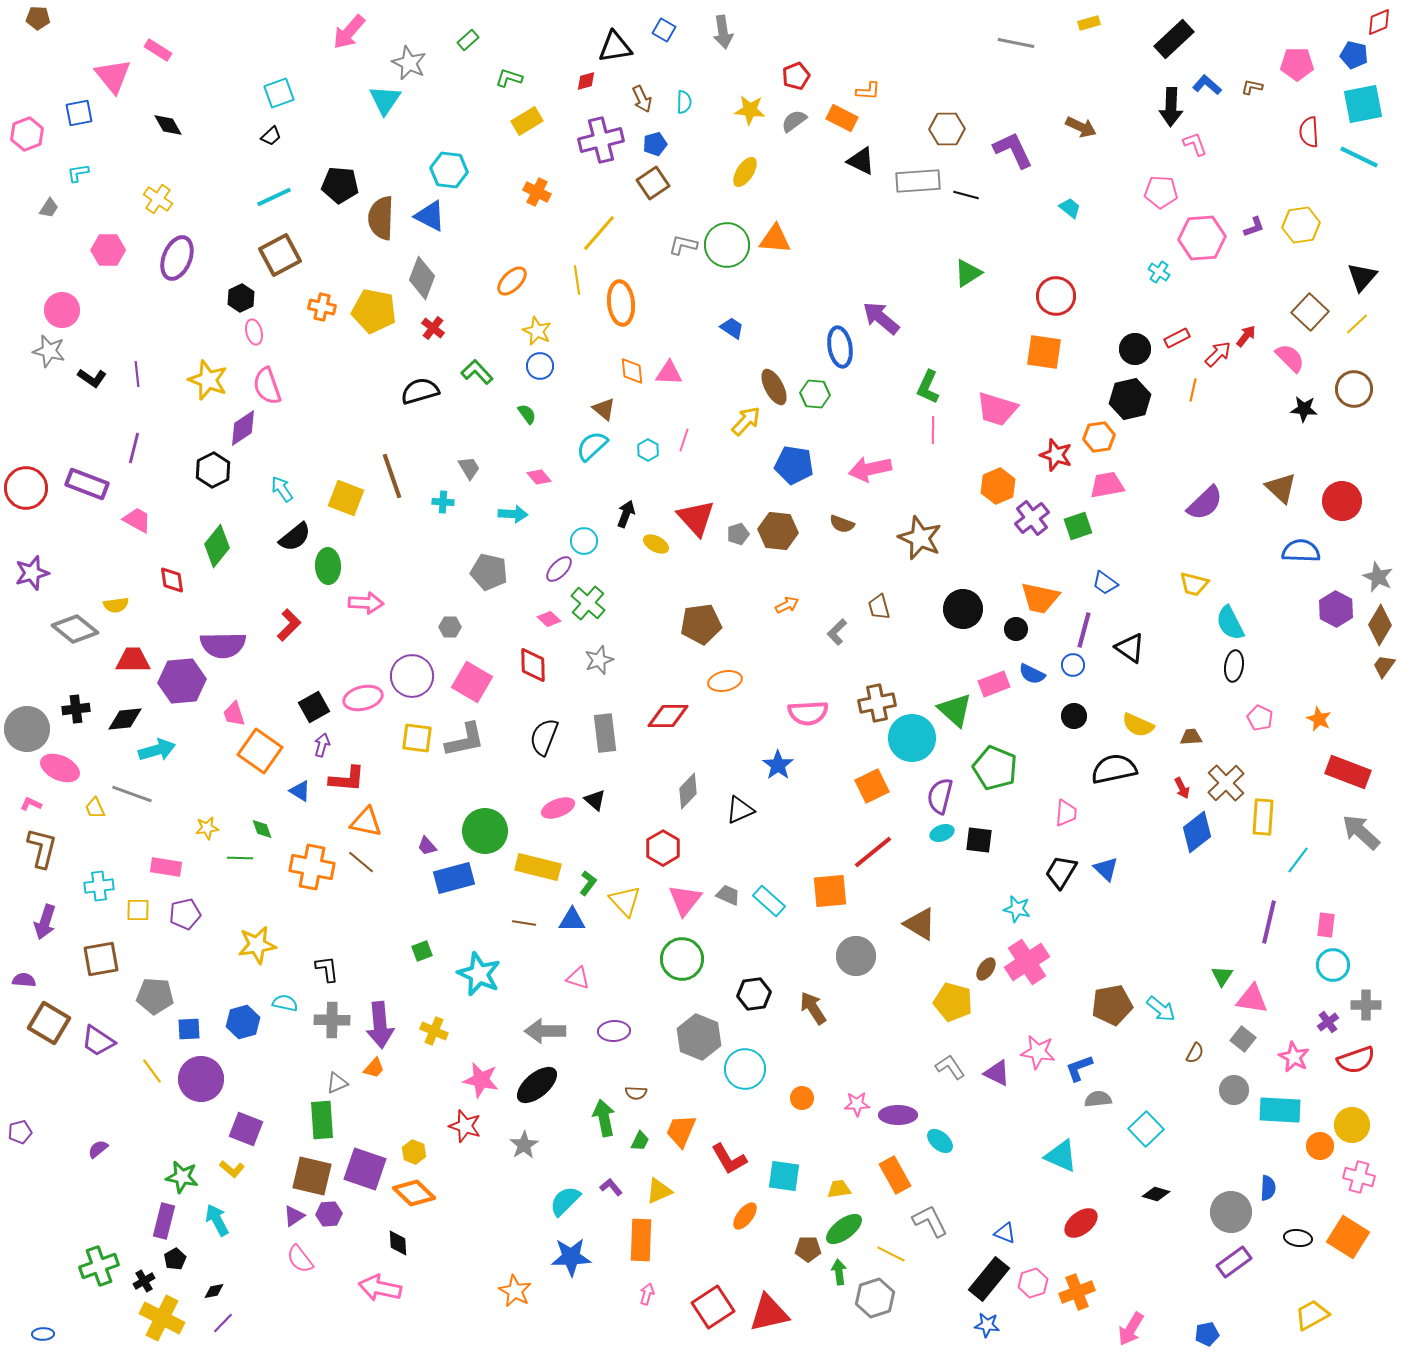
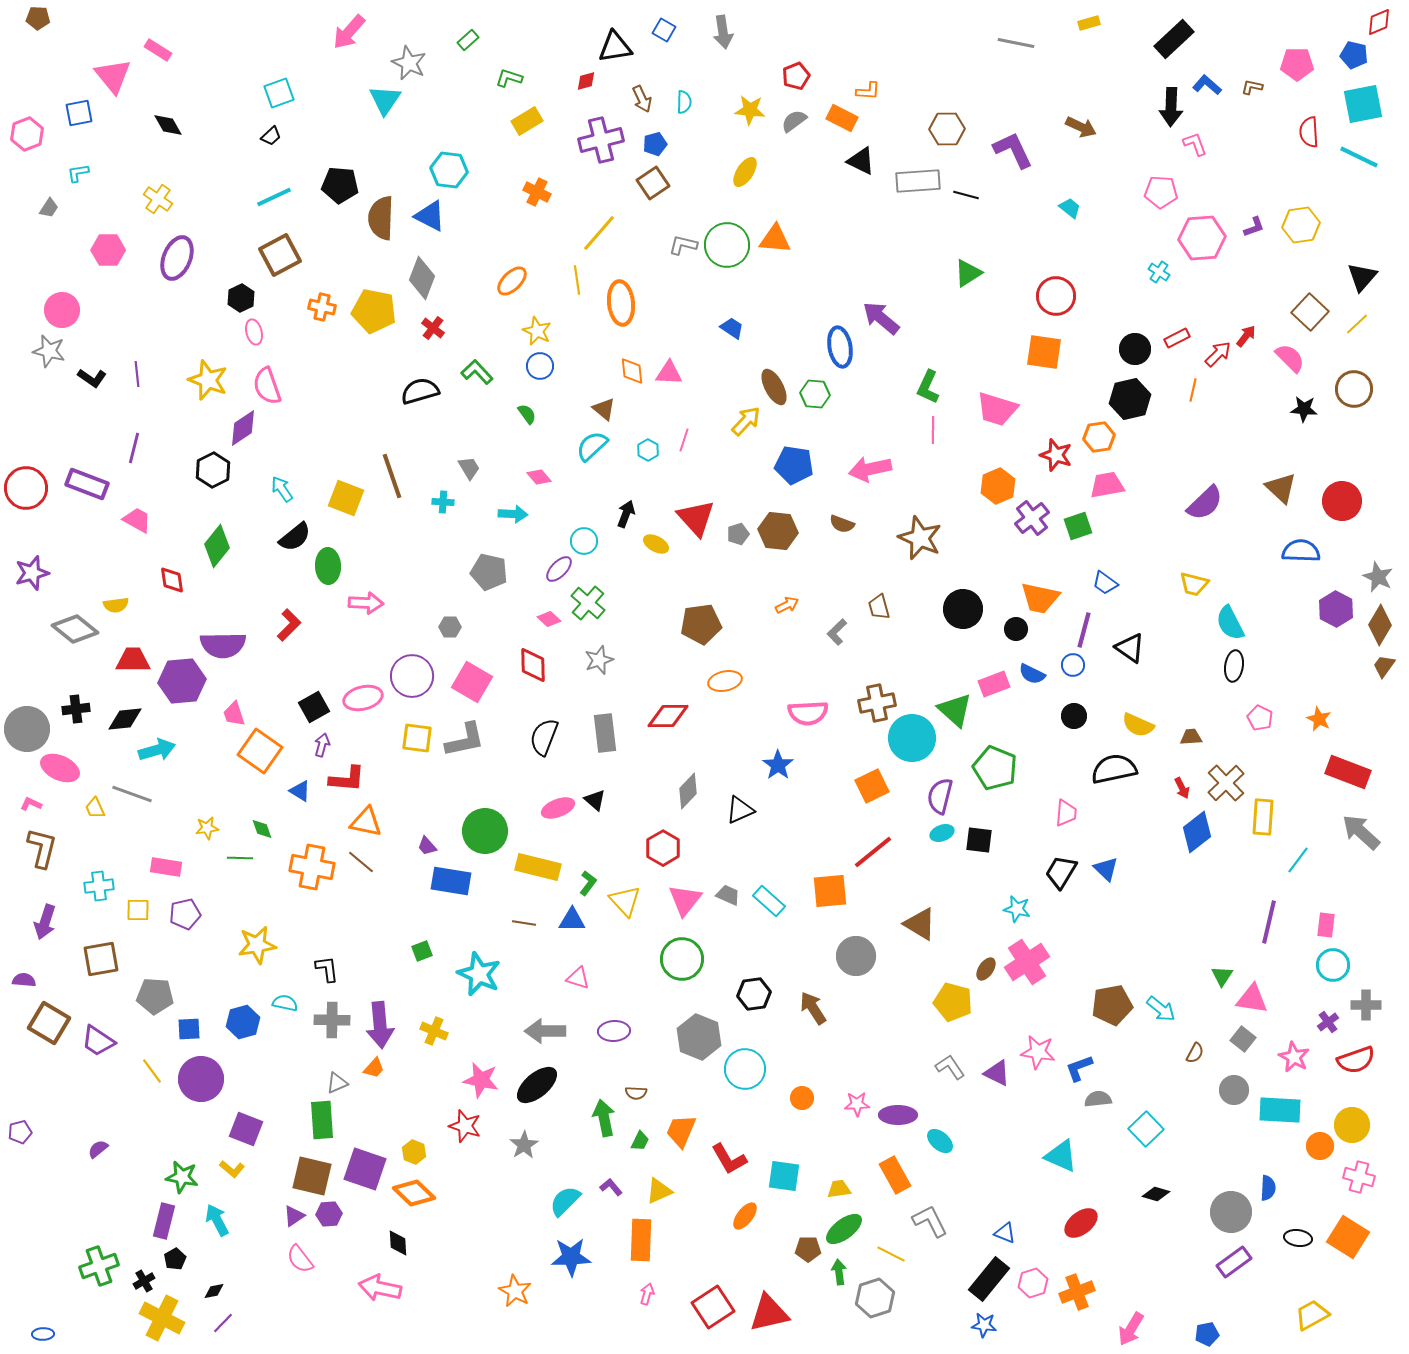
blue rectangle at (454, 878): moved 3 px left, 3 px down; rotated 24 degrees clockwise
blue star at (987, 1325): moved 3 px left
